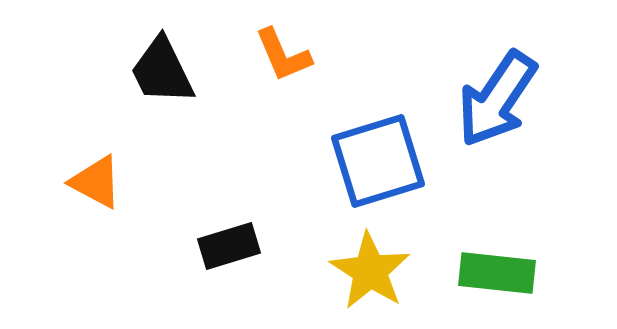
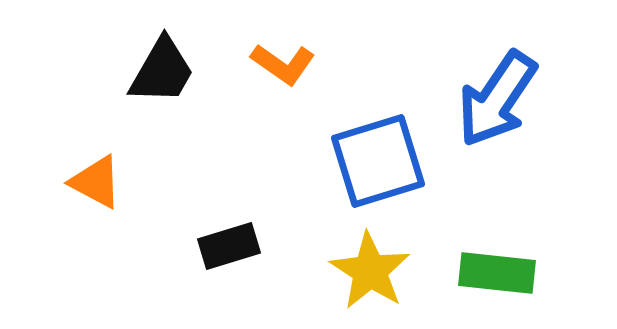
orange L-shape: moved 9 px down; rotated 32 degrees counterclockwise
black trapezoid: rotated 124 degrees counterclockwise
